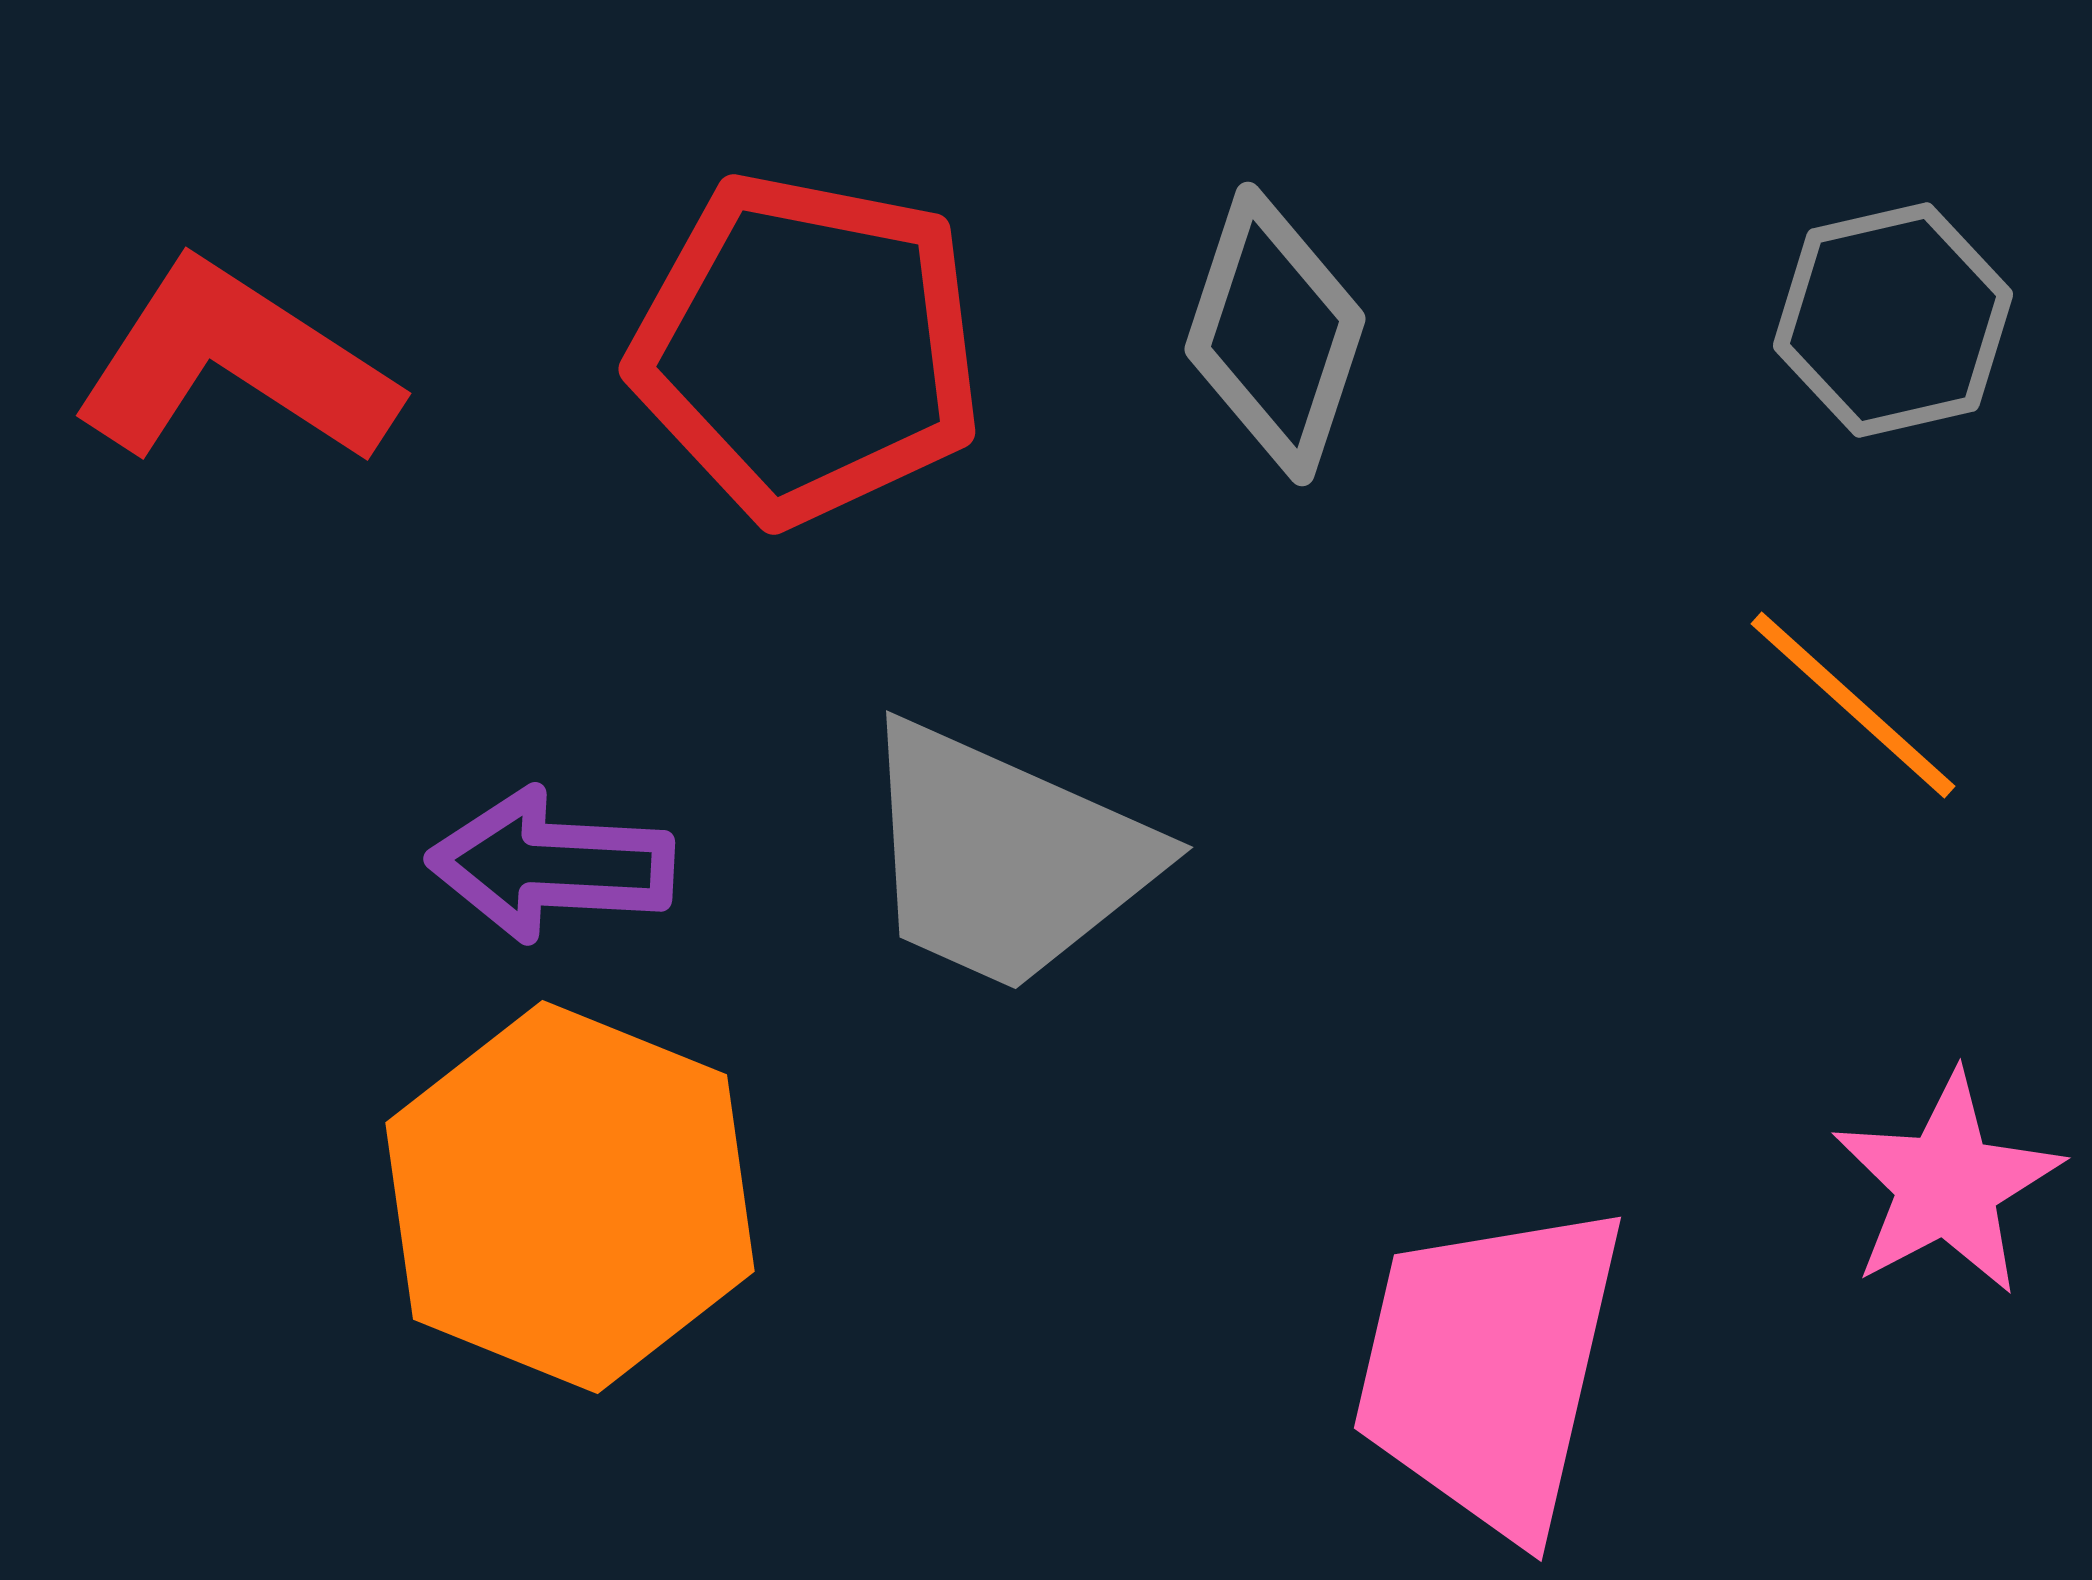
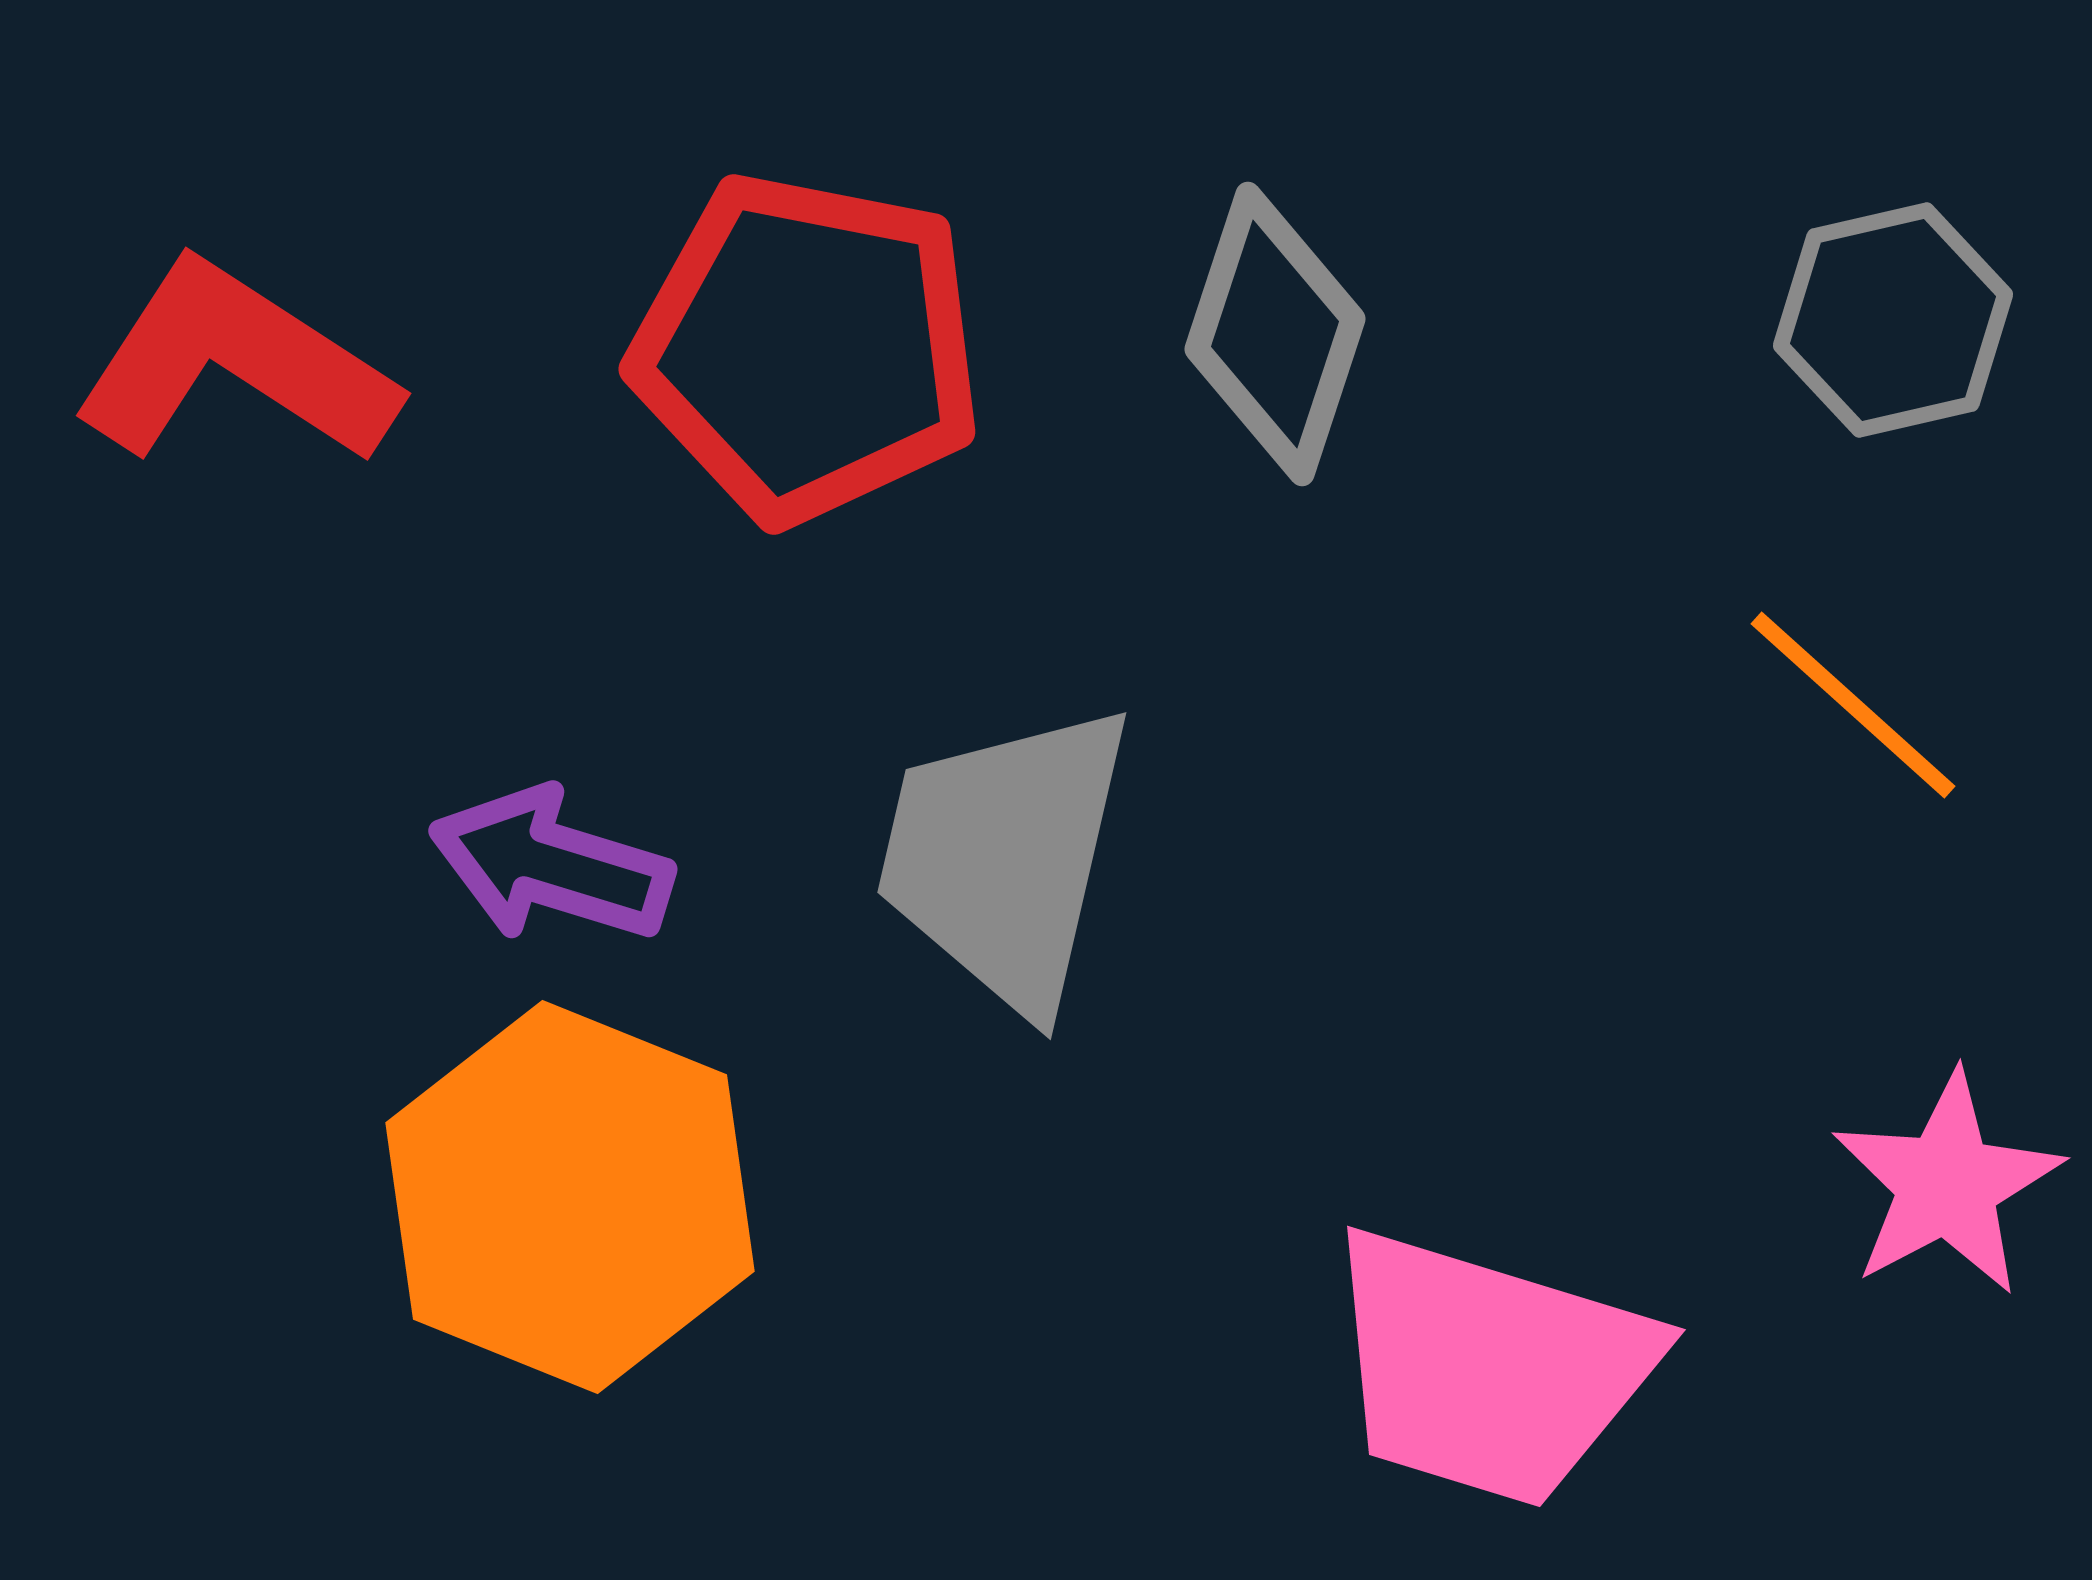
gray trapezoid: rotated 79 degrees clockwise
purple arrow: rotated 14 degrees clockwise
pink trapezoid: rotated 86 degrees counterclockwise
